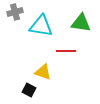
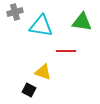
green triangle: moved 1 px right, 1 px up
